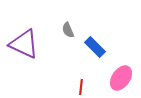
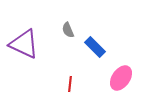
red line: moved 11 px left, 3 px up
